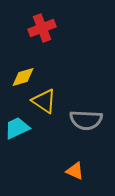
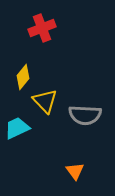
yellow diamond: rotated 35 degrees counterclockwise
yellow triangle: moved 1 px right; rotated 12 degrees clockwise
gray semicircle: moved 1 px left, 5 px up
orange triangle: rotated 30 degrees clockwise
